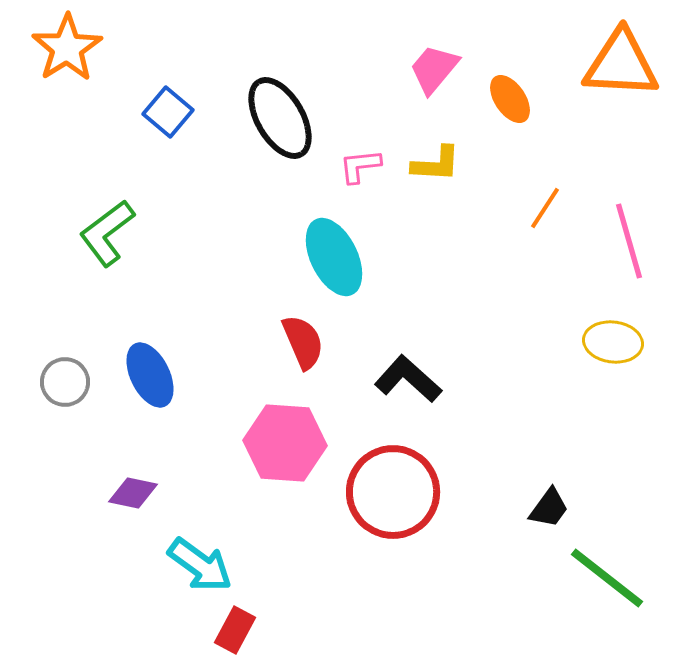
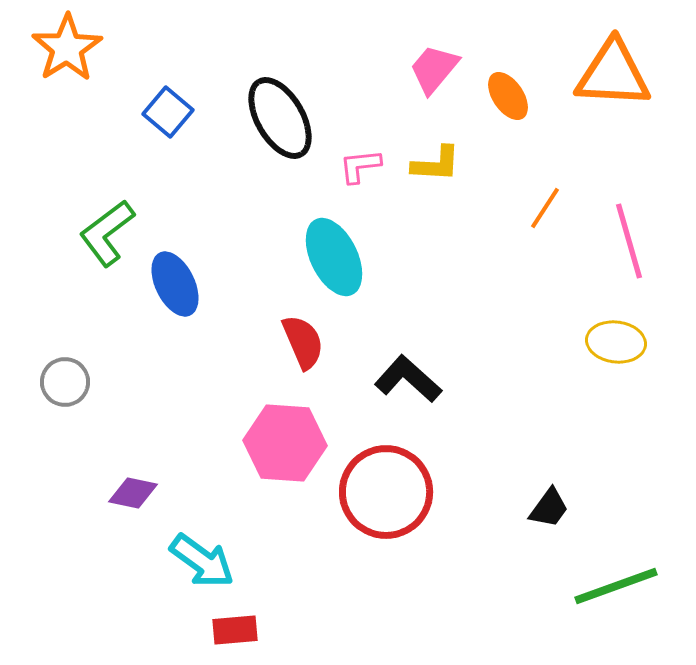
orange triangle: moved 8 px left, 10 px down
orange ellipse: moved 2 px left, 3 px up
yellow ellipse: moved 3 px right
blue ellipse: moved 25 px right, 91 px up
red circle: moved 7 px left
cyan arrow: moved 2 px right, 4 px up
green line: moved 9 px right, 8 px down; rotated 58 degrees counterclockwise
red rectangle: rotated 57 degrees clockwise
